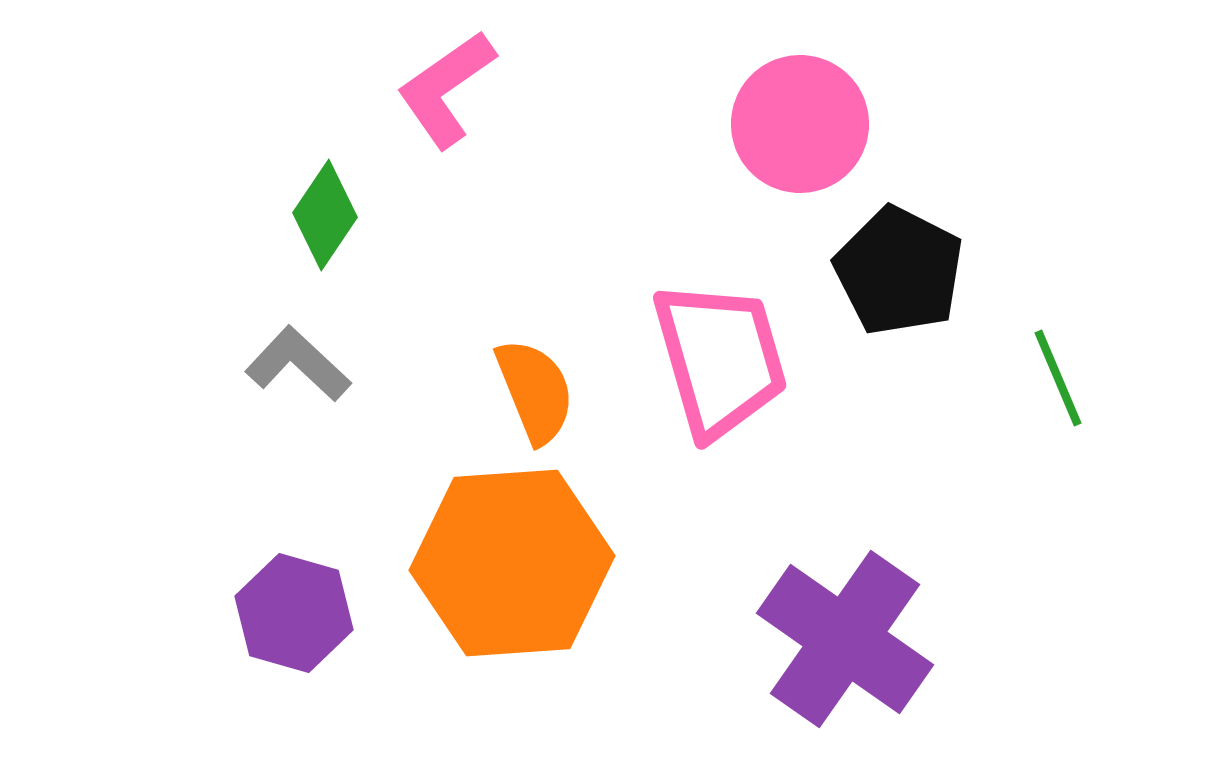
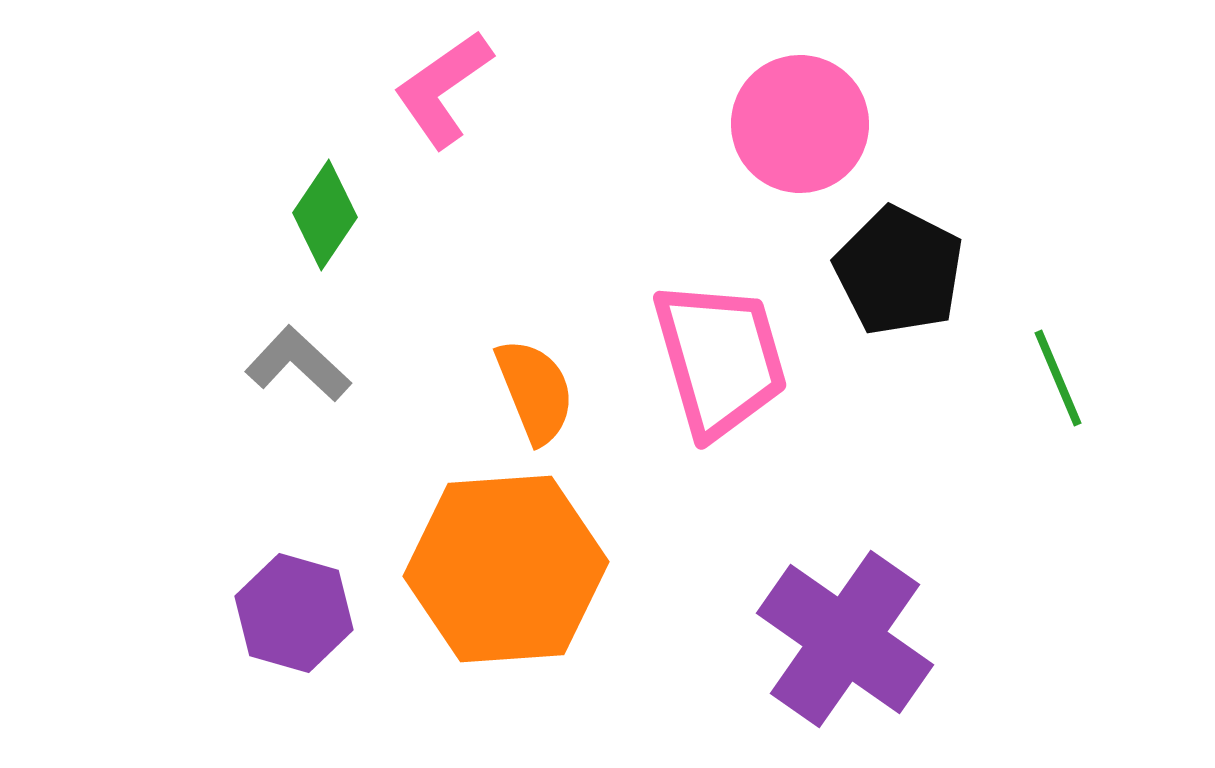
pink L-shape: moved 3 px left
orange hexagon: moved 6 px left, 6 px down
